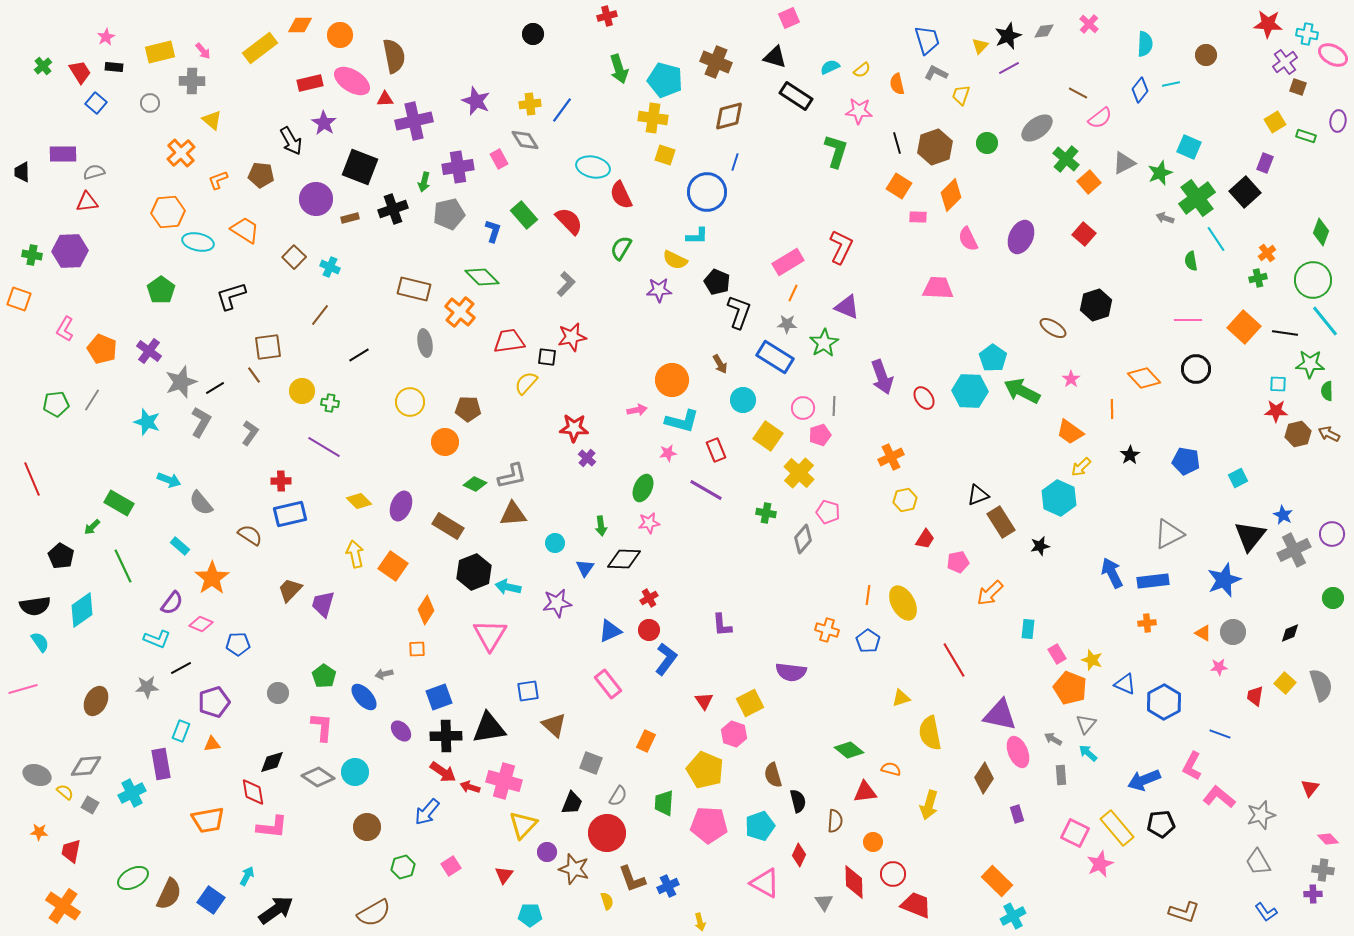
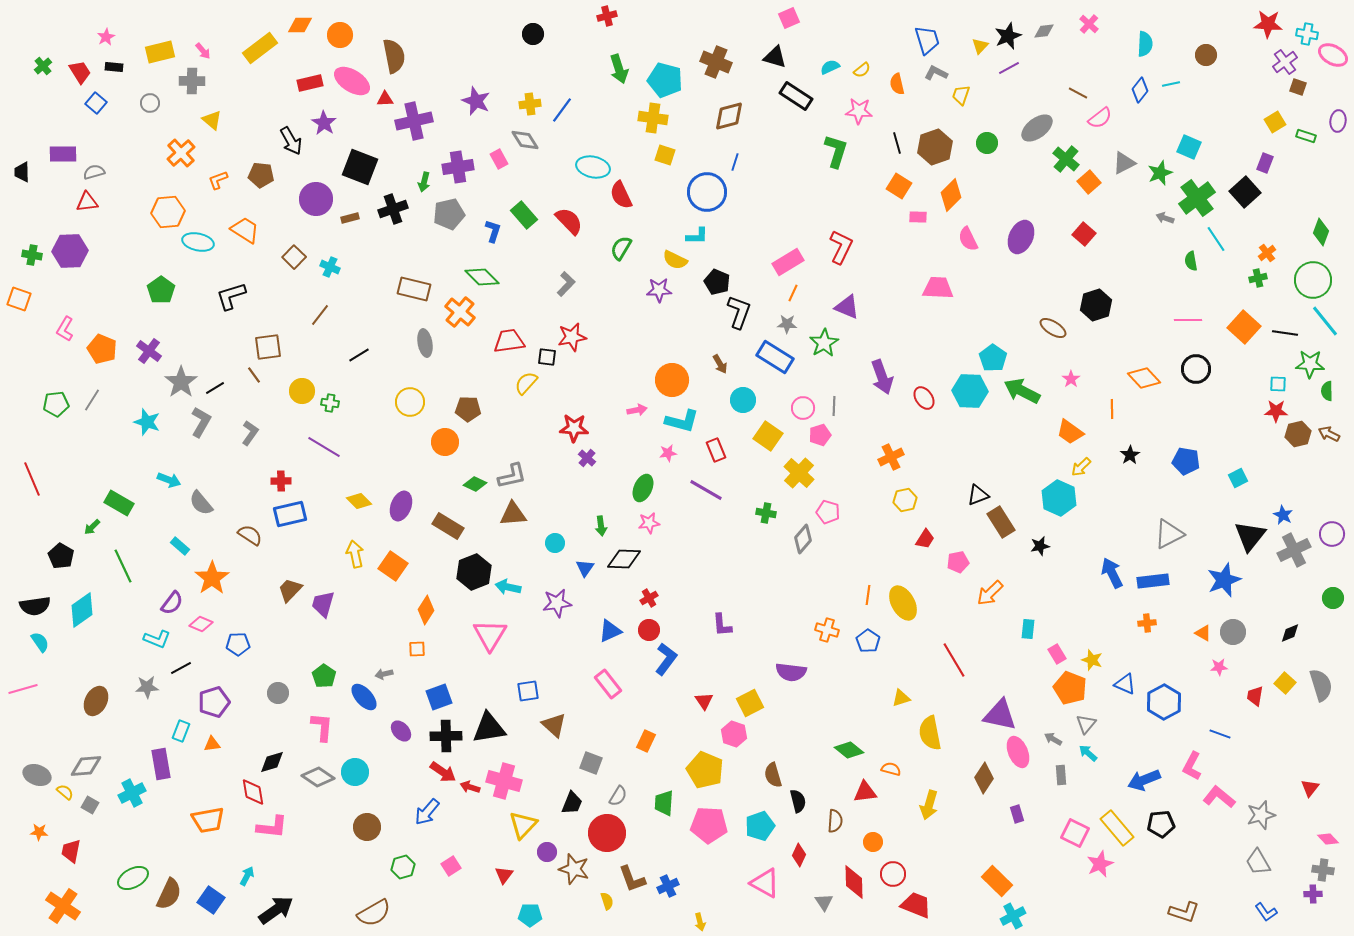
gray star at (181, 382): rotated 16 degrees counterclockwise
